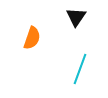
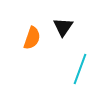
black triangle: moved 13 px left, 10 px down
